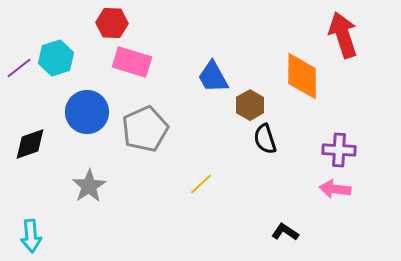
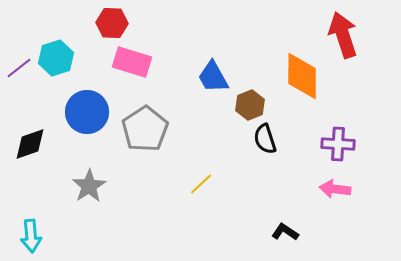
brown hexagon: rotated 8 degrees clockwise
gray pentagon: rotated 9 degrees counterclockwise
purple cross: moved 1 px left, 6 px up
